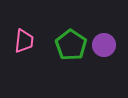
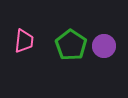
purple circle: moved 1 px down
